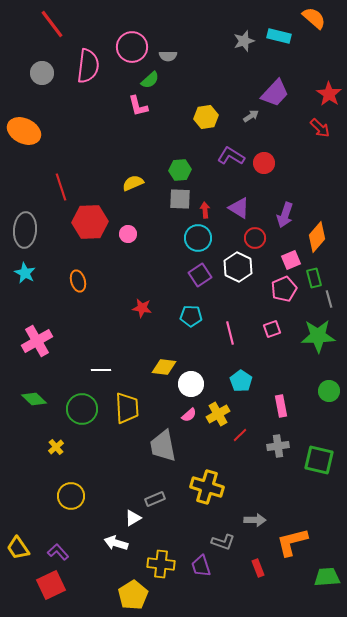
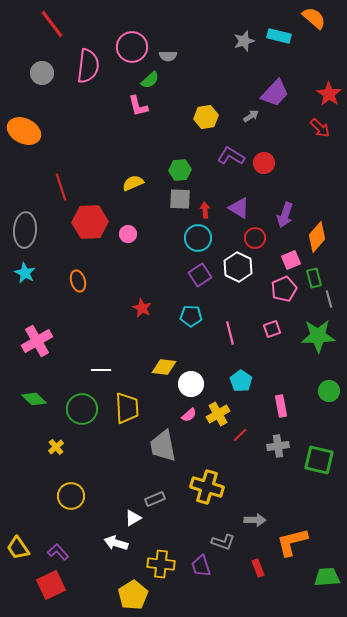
red star at (142, 308): rotated 18 degrees clockwise
